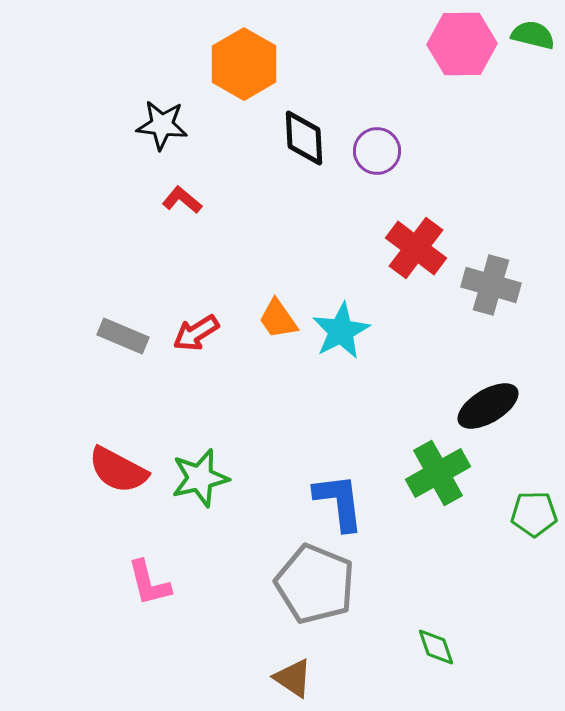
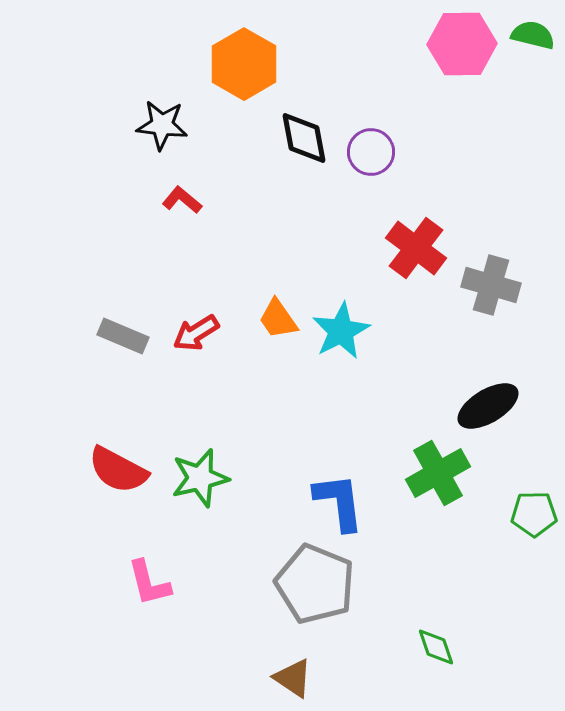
black diamond: rotated 8 degrees counterclockwise
purple circle: moved 6 px left, 1 px down
